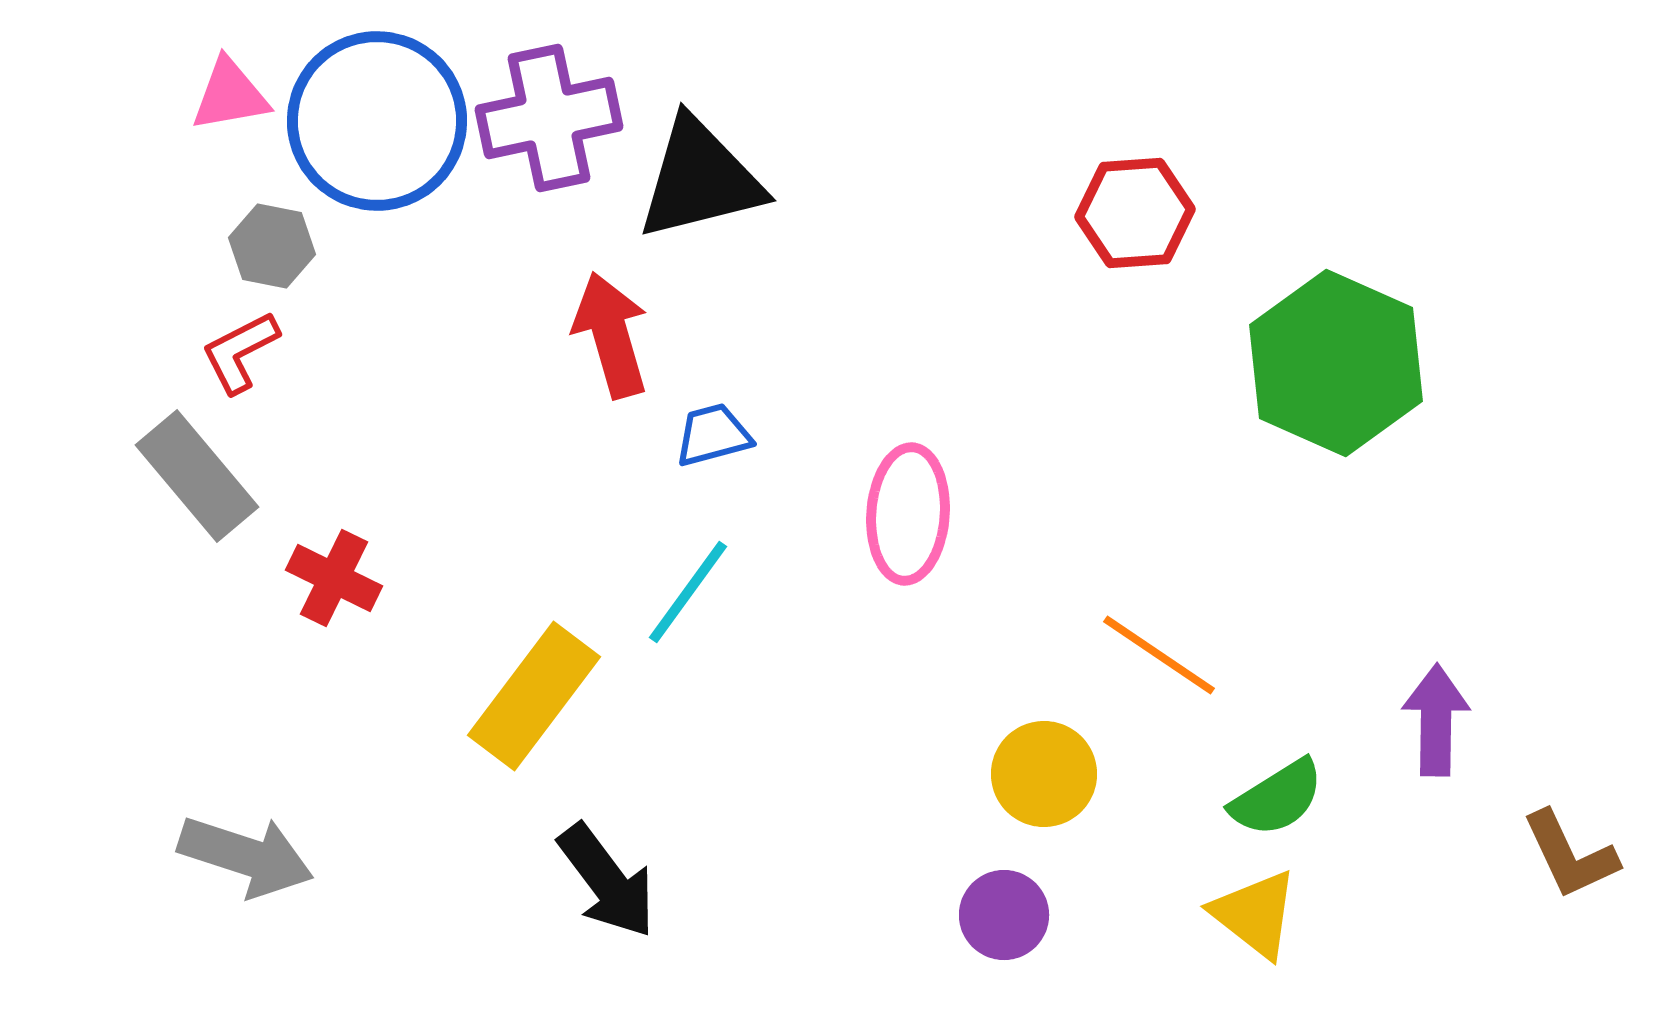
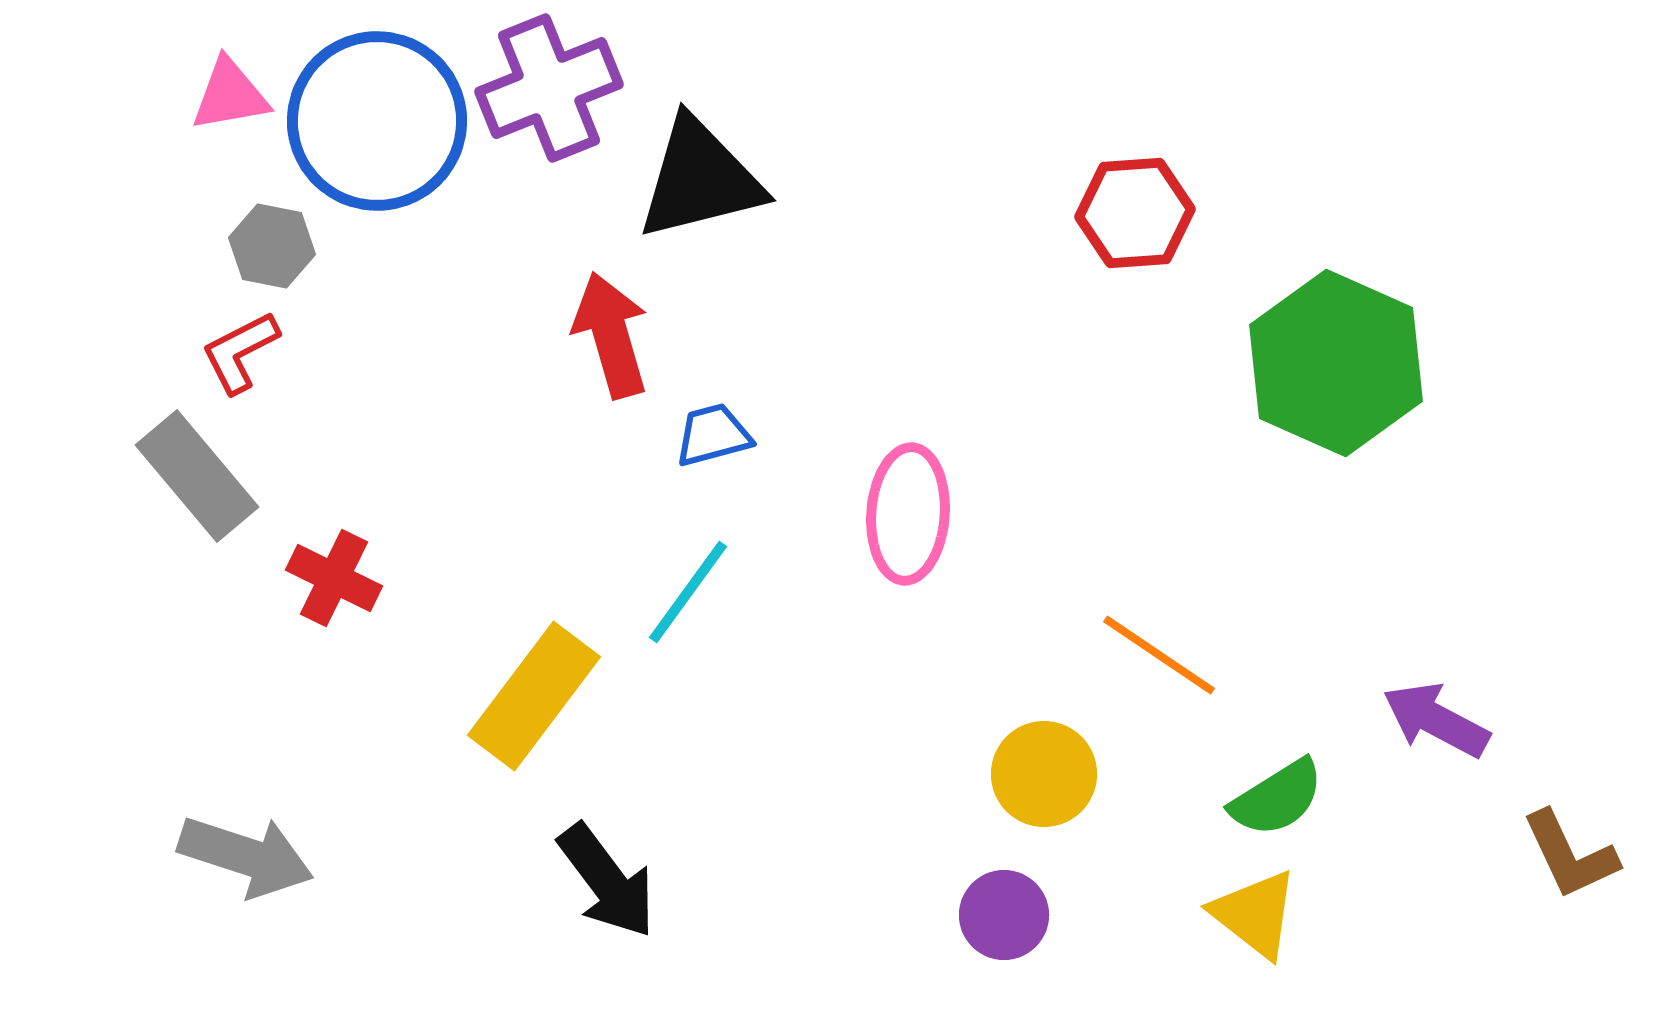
purple cross: moved 30 px up; rotated 10 degrees counterclockwise
purple arrow: rotated 63 degrees counterclockwise
